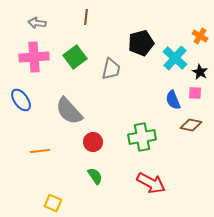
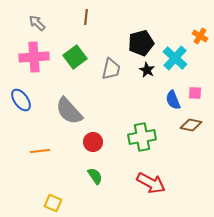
gray arrow: rotated 36 degrees clockwise
black star: moved 53 px left, 2 px up
